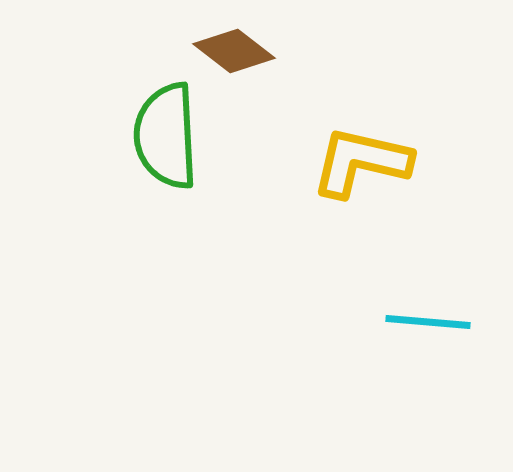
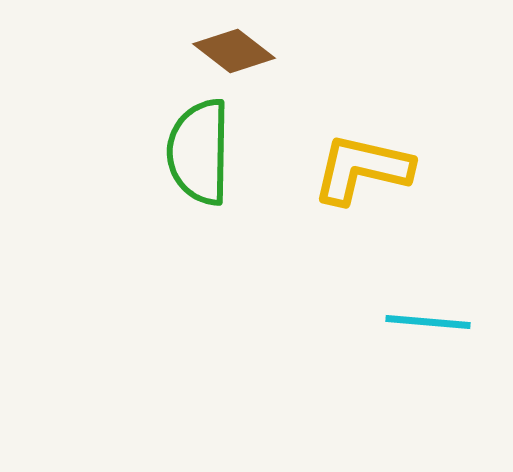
green semicircle: moved 33 px right, 16 px down; rotated 4 degrees clockwise
yellow L-shape: moved 1 px right, 7 px down
